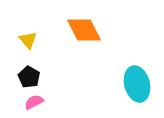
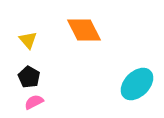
cyan ellipse: rotated 60 degrees clockwise
